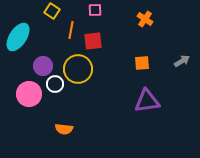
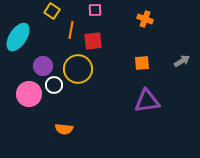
orange cross: rotated 14 degrees counterclockwise
white circle: moved 1 px left, 1 px down
